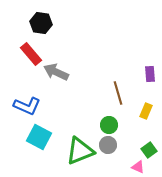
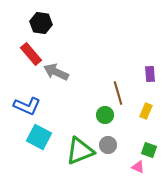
green circle: moved 4 px left, 10 px up
green square: rotated 35 degrees counterclockwise
